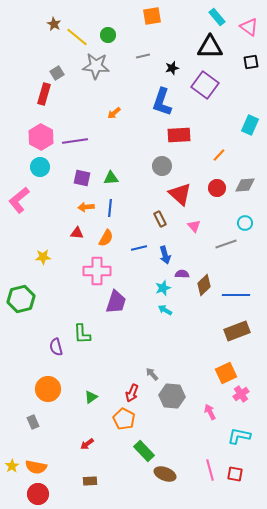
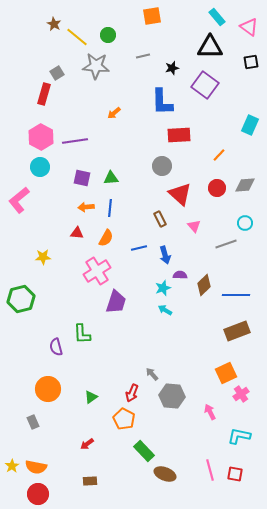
blue L-shape at (162, 102): rotated 20 degrees counterclockwise
pink cross at (97, 271): rotated 32 degrees counterclockwise
purple semicircle at (182, 274): moved 2 px left, 1 px down
